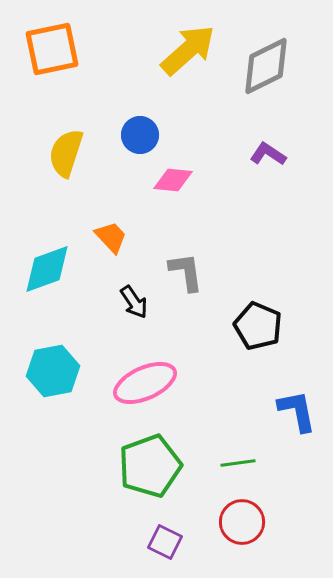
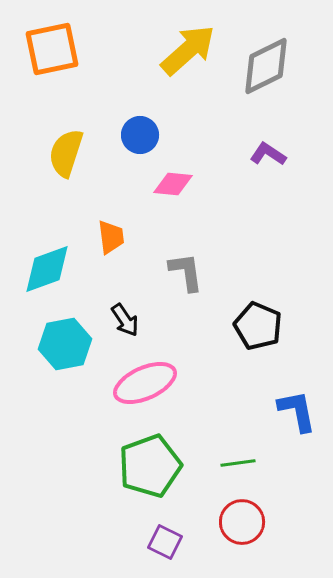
pink diamond: moved 4 px down
orange trapezoid: rotated 36 degrees clockwise
black arrow: moved 9 px left, 18 px down
cyan hexagon: moved 12 px right, 27 px up
